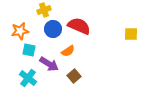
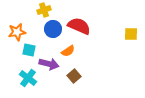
orange star: moved 3 px left, 1 px down
purple arrow: rotated 18 degrees counterclockwise
